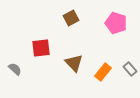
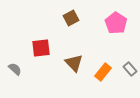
pink pentagon: rotated 15 degrees clockwise
